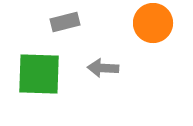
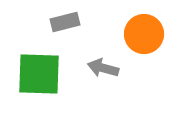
orange circle: moved 9 px left, 11 px down
gray arrow: rotated 12 degrees clockwise
